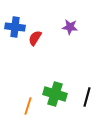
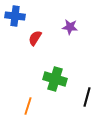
blue cross: moved 11 px up
green cross: moved 15 px up
